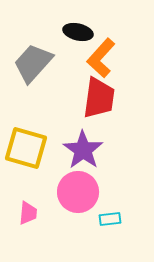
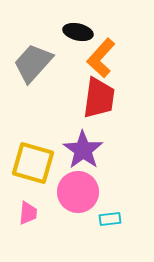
yellow square: moved 7 px right, 15 px down
